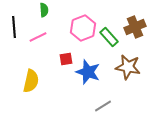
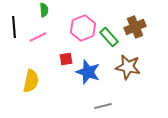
gray line: rotated 18 degrees clockwise
